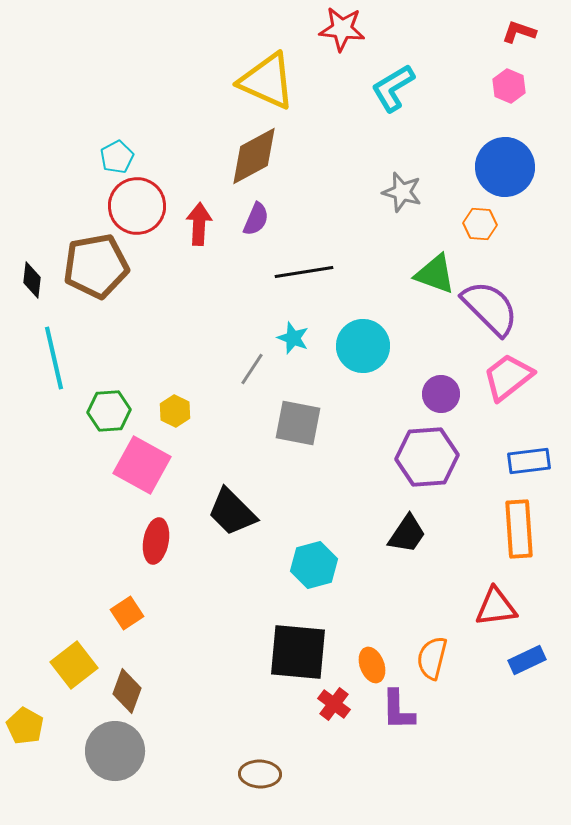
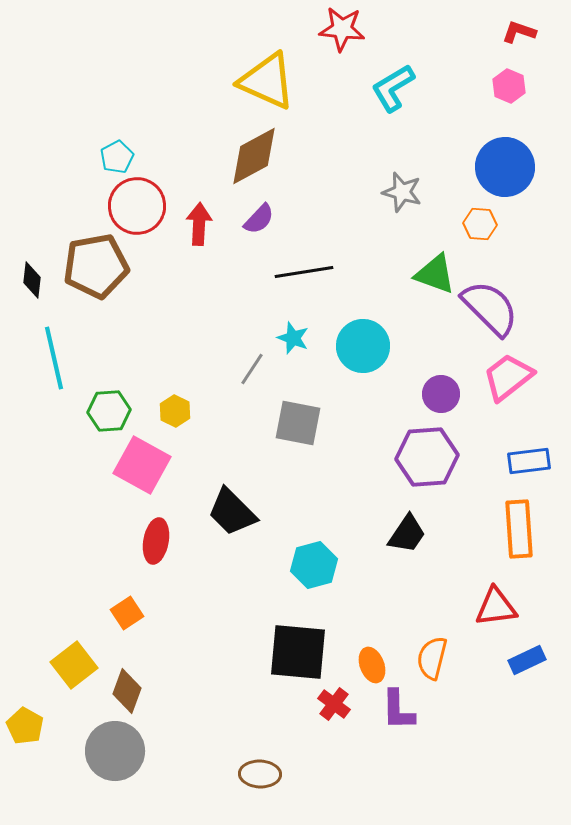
purple semicircle at (256, 219): moved 3 px right; rotated 20 degrees clockwise
